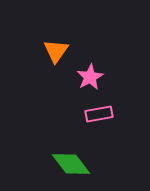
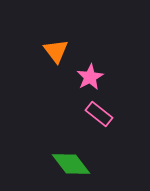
orange triangle: rotated 12 degrees counterclockwise
pink rectangle: rotated 48 degrees clockwise
